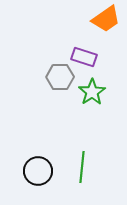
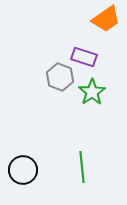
gray hexagon: rotated 20 degrees clockwise
green line: rotated 12 degrees counterclockwise
black circle: moved 15 px left, 1 px up
